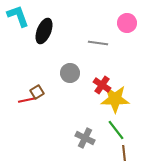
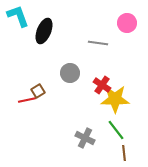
brown square: moved 1 px right, 1 px up
